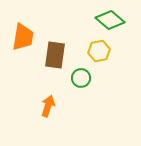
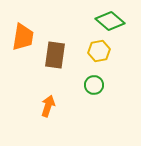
green diamond: moved 1 px down
green circle: moved 13 px right, 7 px down
